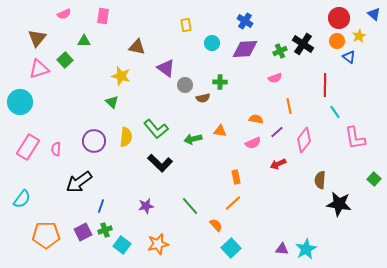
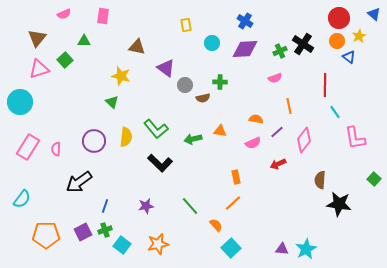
blue line at (101, 206): moved 4 px right
